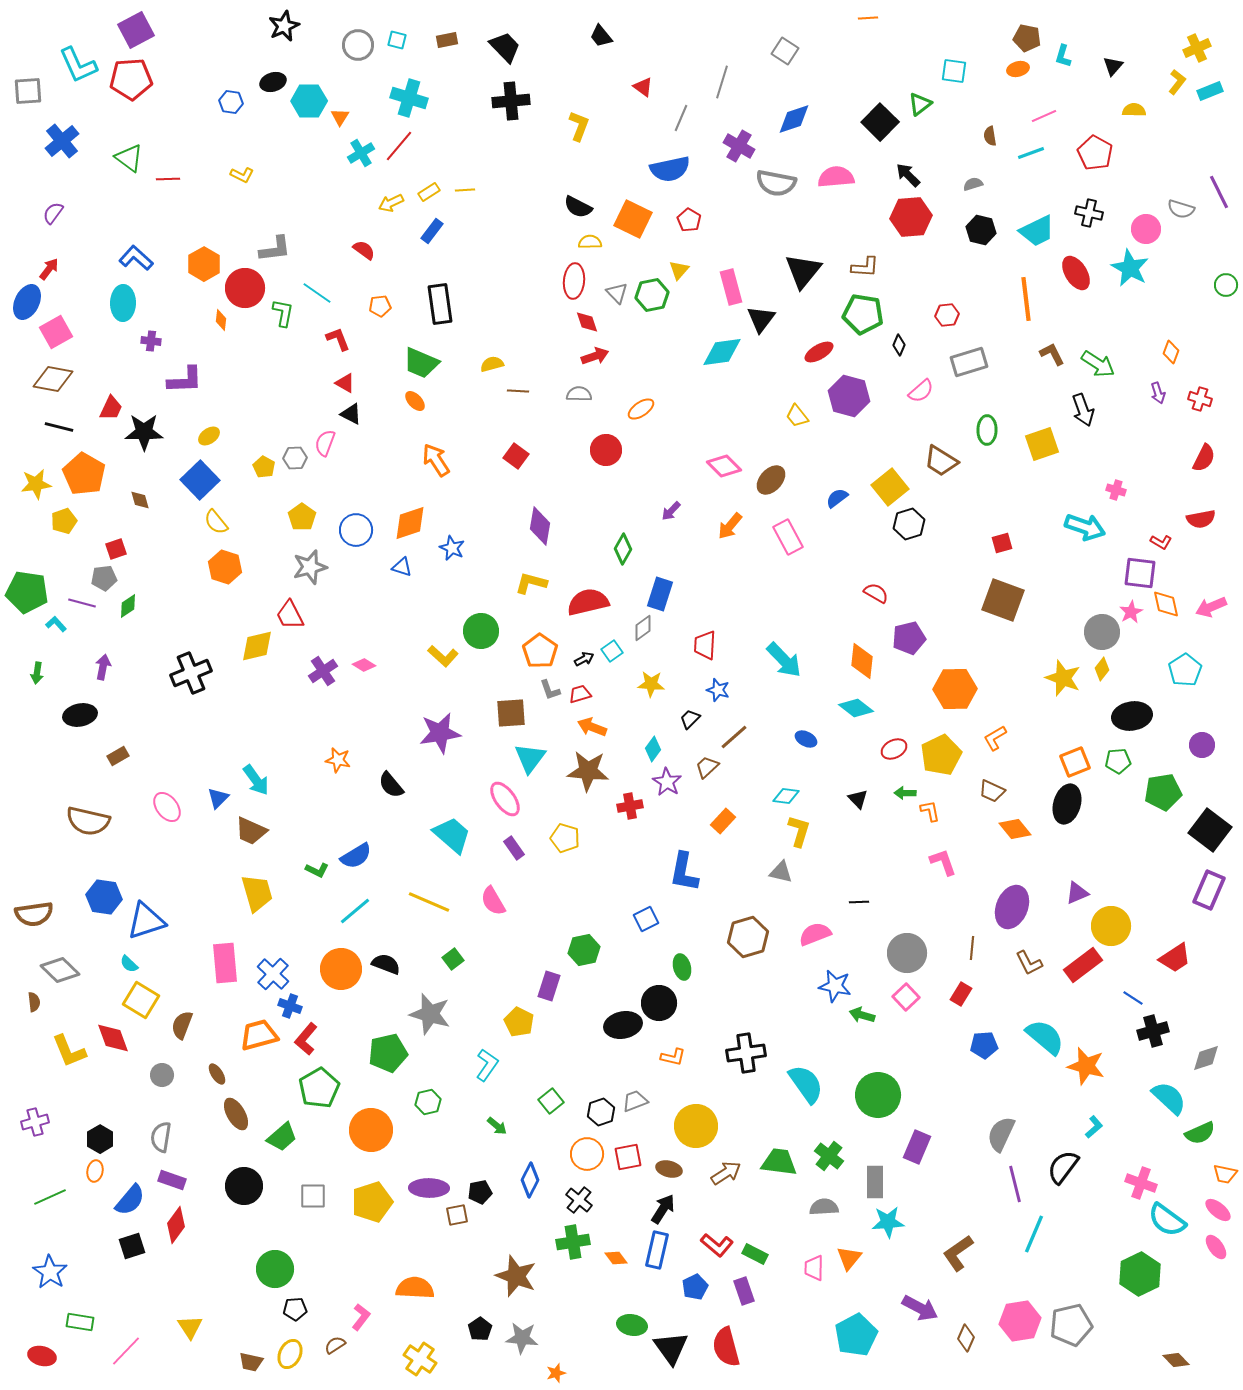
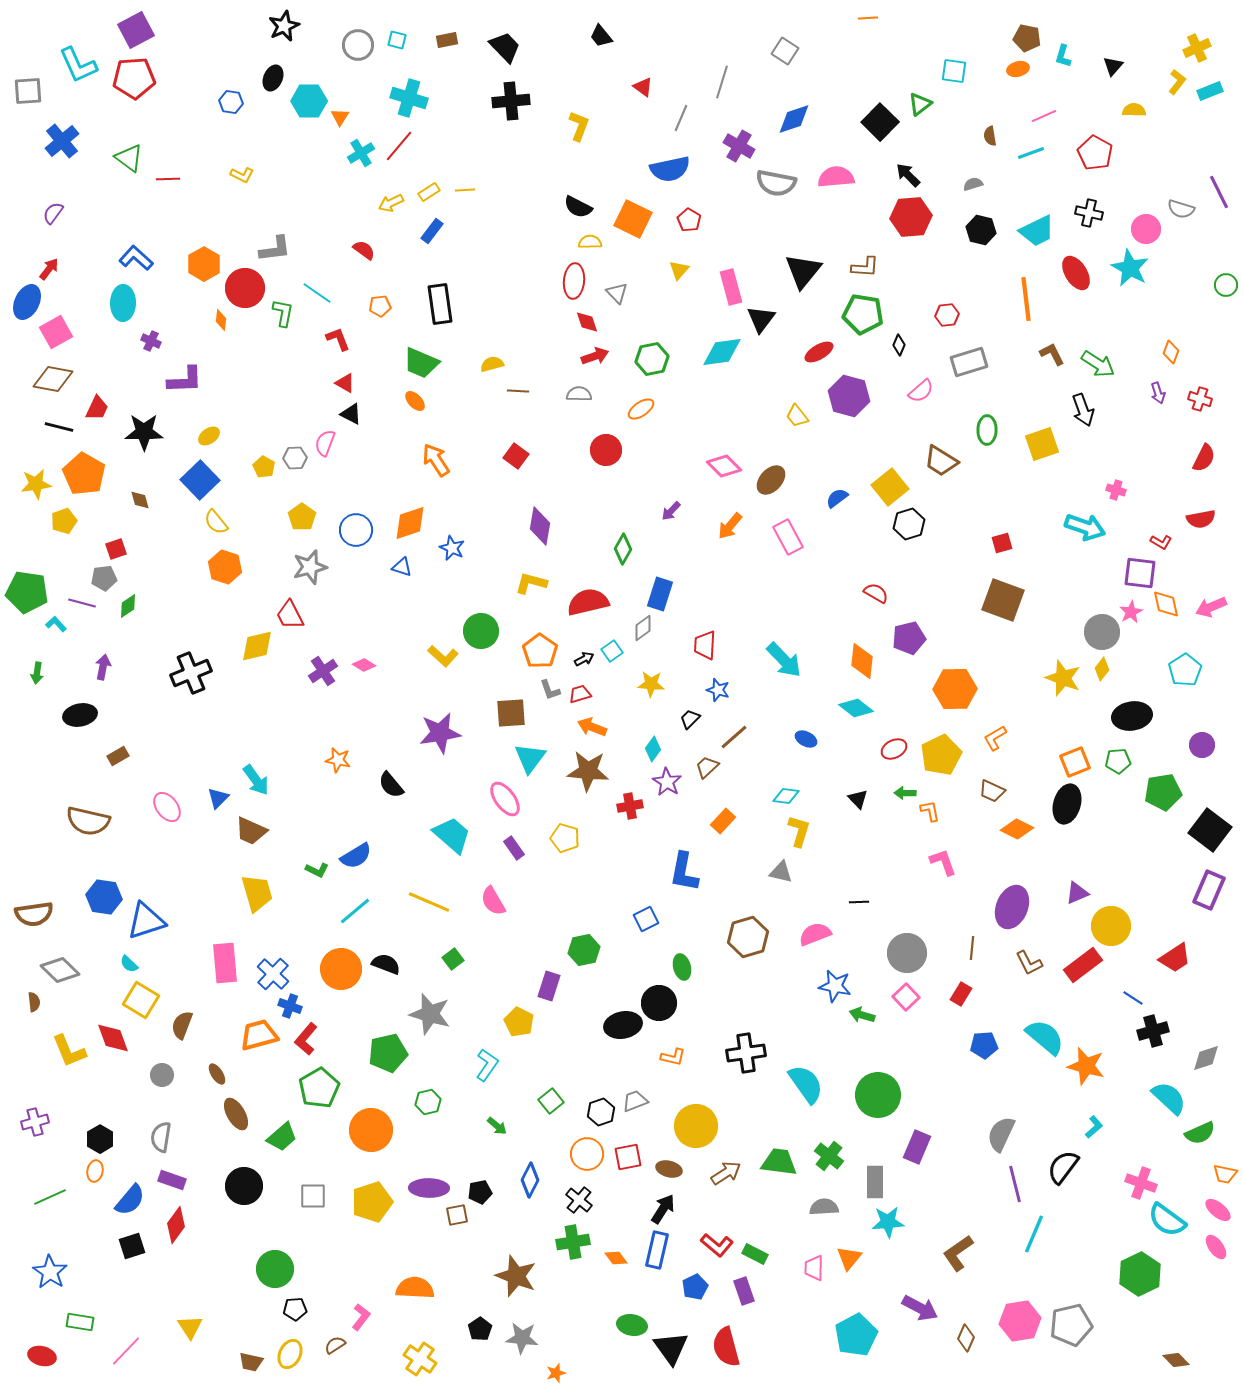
red pentagon at (131, 79): moved 3 px right, 1 px up
black ellipse at (273, 82): moved 4 px up; rotated 50 degrees counterclockwise
green hexagon at (652, 295): moved 64 px down
purple cross at (151, 341): rotated 18 degrees clockwise
red trapezoid at (111, 408): moved 14 px left
orange diamond at (1015, 829): moved 2 px right; rotated 24 degrees counterclockwise
